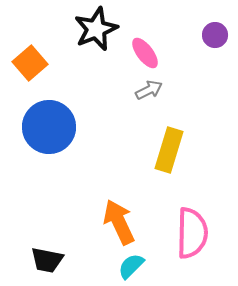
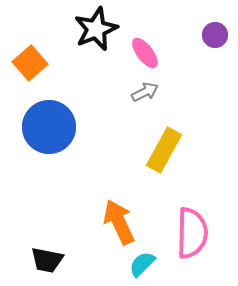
gray arrow: moved 4 px left, 2 px down
yellow rectangle: moved 5 px left; rotated 12 degrees clockwise
cyan semicircle: moved 11 px right, 2 px up
